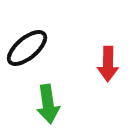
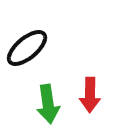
red arrow: moved 18 px left, 31 px down
